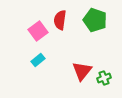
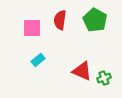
green pentagon: rotated 10 degrees clockwise
pink square: moved 6 px left, 3 px up; rotated 36 degrees clockwise
red triangle: rotated 45 degrees counterclockwise
